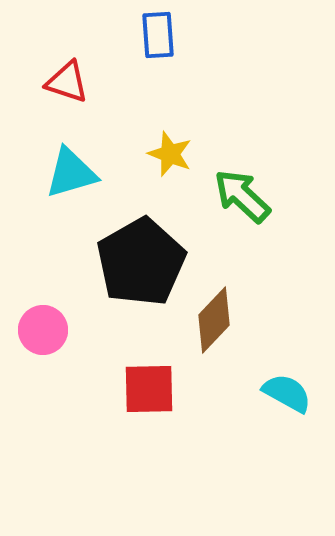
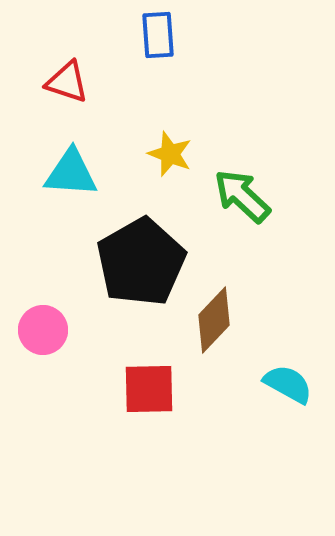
cyan triangle: rotated 20 degrees clockwise
cyan semicircle: moved 1 px right, 9 px up
